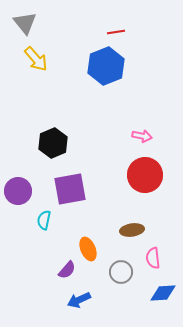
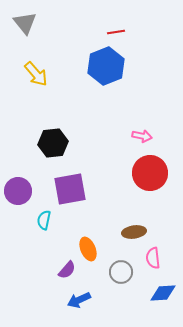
yellow arrow: moved 15 px down
black hexagon: rotated 16 degrees clockwise
red circle: moved 5 px right, 2 px up
brown ellipse: moved 2 px right, 2 px down
